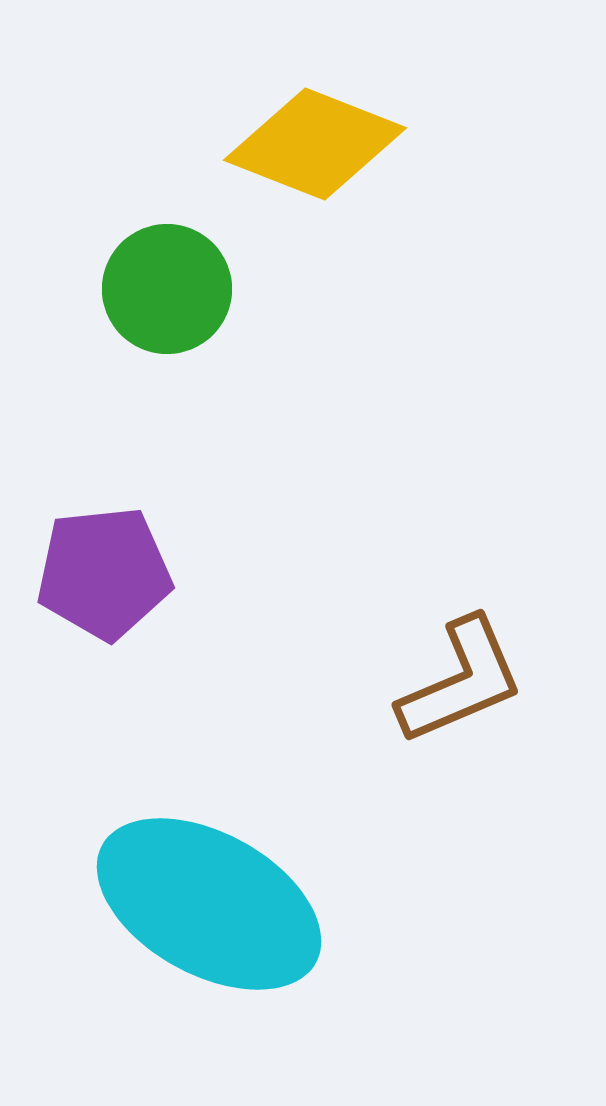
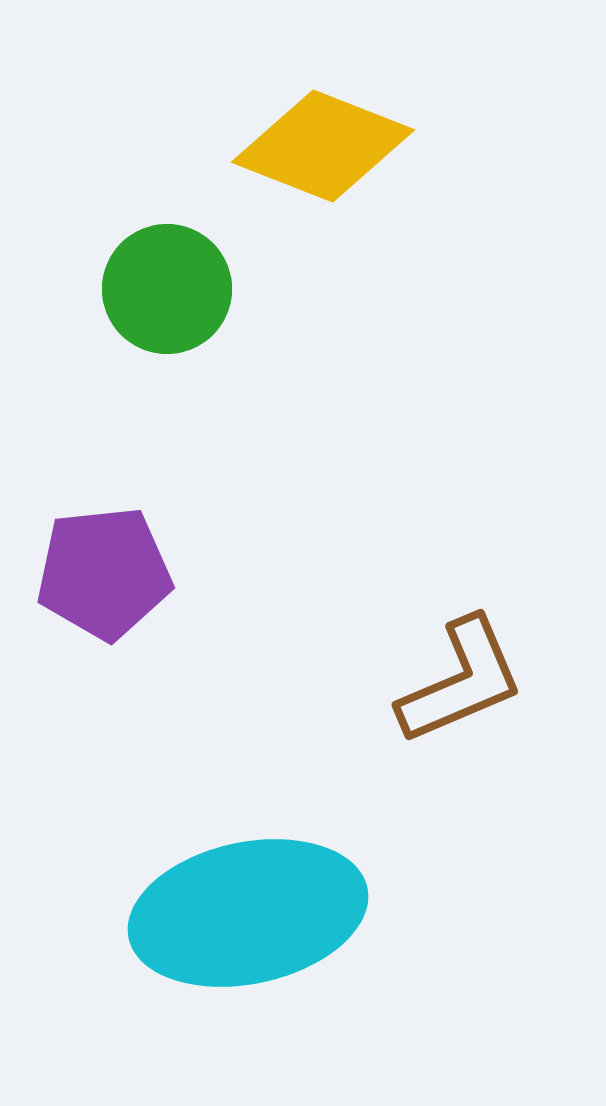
yellow diamond: moved 8 px right, 2 px down
cyan ellipse: moved 39 px right, 9 px down; rotated 41 degrees counterclockwise
